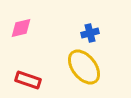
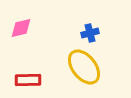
red rectangle: rotated 20 degrees counterclockwise
